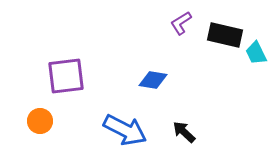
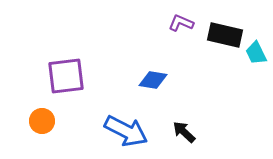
purple L-shape: rotated 55 degrees clockwise
orange circle: moved 2 px right
blue arrow: moved 1 px right, 1 px down
